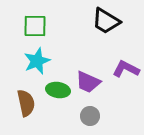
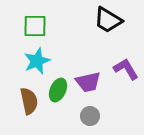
black trapezoid: moved 2 px right, 1 px up
purple L-shape: rotated 32 degrees clockwise
purple trapezoid: rotated 36 degrees counterclockwise
green ellipse: rotated 75 degrees counterclockwise
brown semicircle: moved 3 px right, 2 px up
